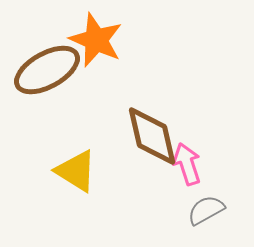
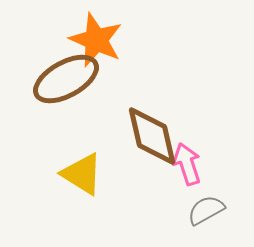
brown ellipse: moved 19 px right, 9 px down
yellow triangle: moved 6 px right, 3 px down
